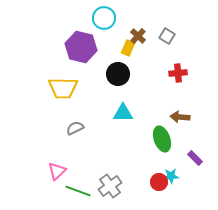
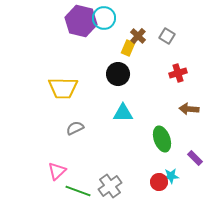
purple hexagon: moved 26 px up
red cross: rotated 12 degrees counterclockwise
brown arrow: moved 9 px right, 8 px up
